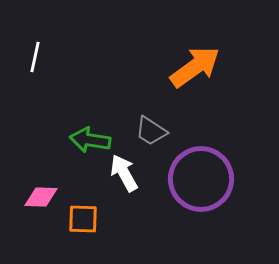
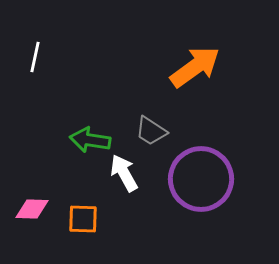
pink diamond: moved 9 px left, 12 px down
